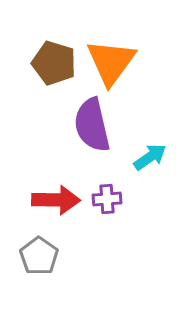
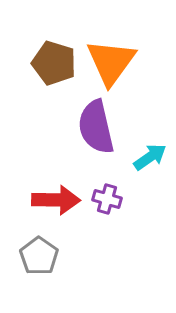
purple semicircle: moved 4 px right, 2 px down
purple cross: rotated 20 degrees clockwise
